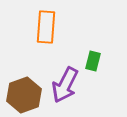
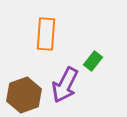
orange rectangle: moved 7 px down
green rectangle: rotated 24 degrees clockwise
